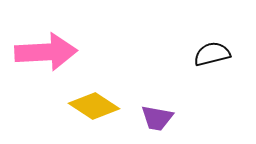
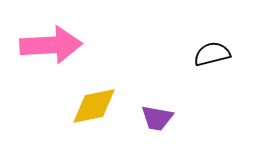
pink arrow: moved 5 px right, 7 px up
yellow diamond: rotated 45 degrees counterclockwise
